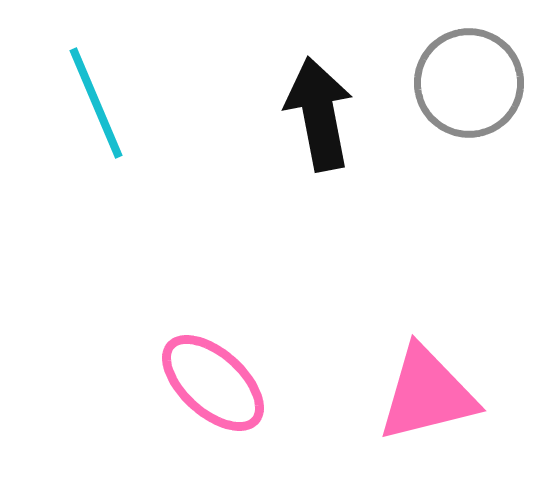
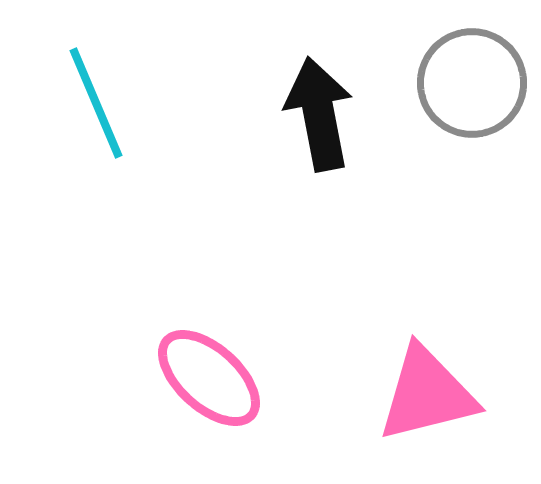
gray circle: moved 3 px right
pink ellipse: moved 4 px left, 5 px up
